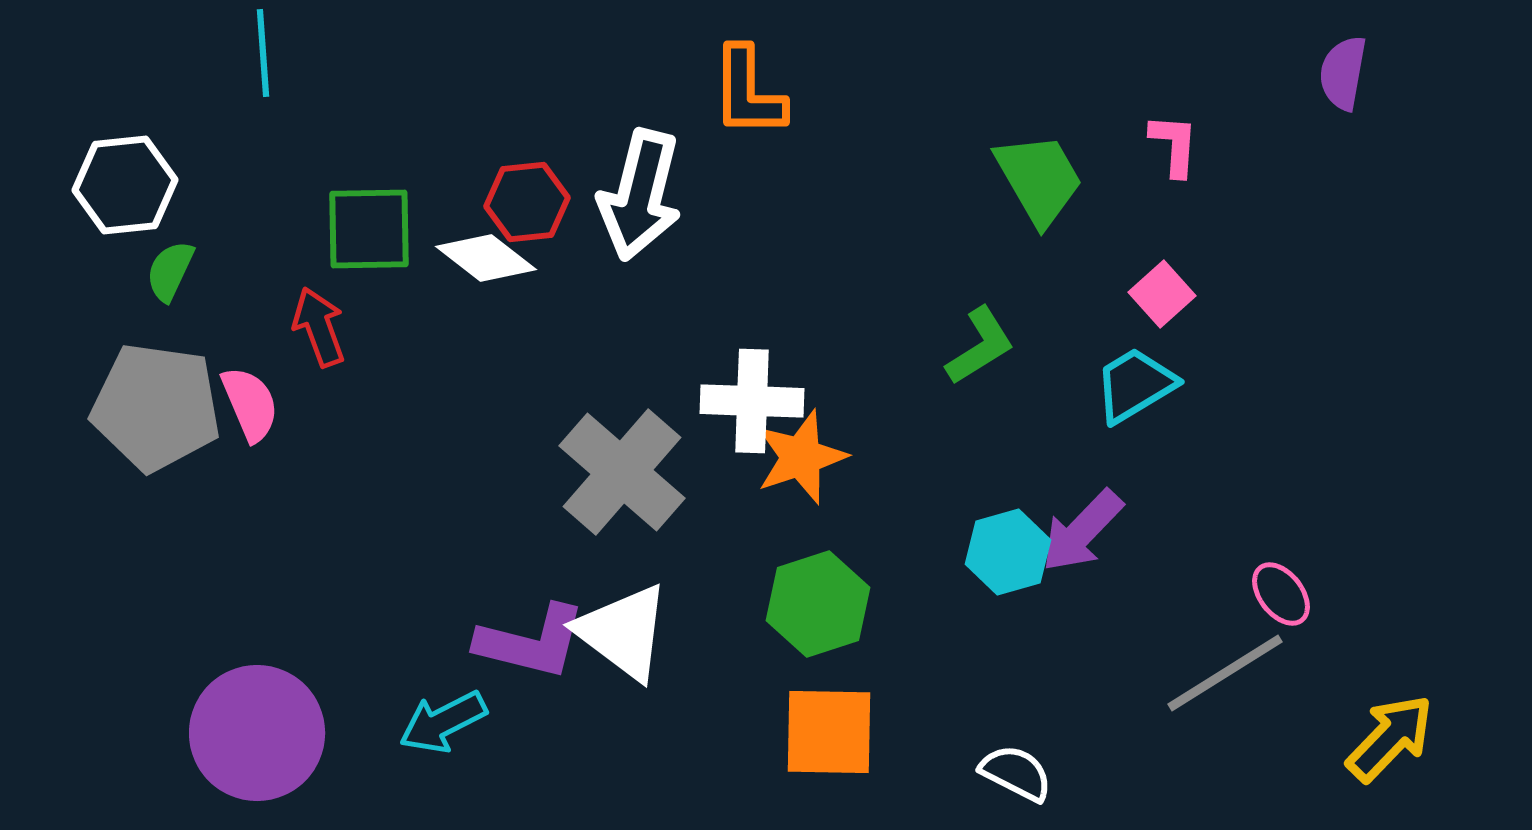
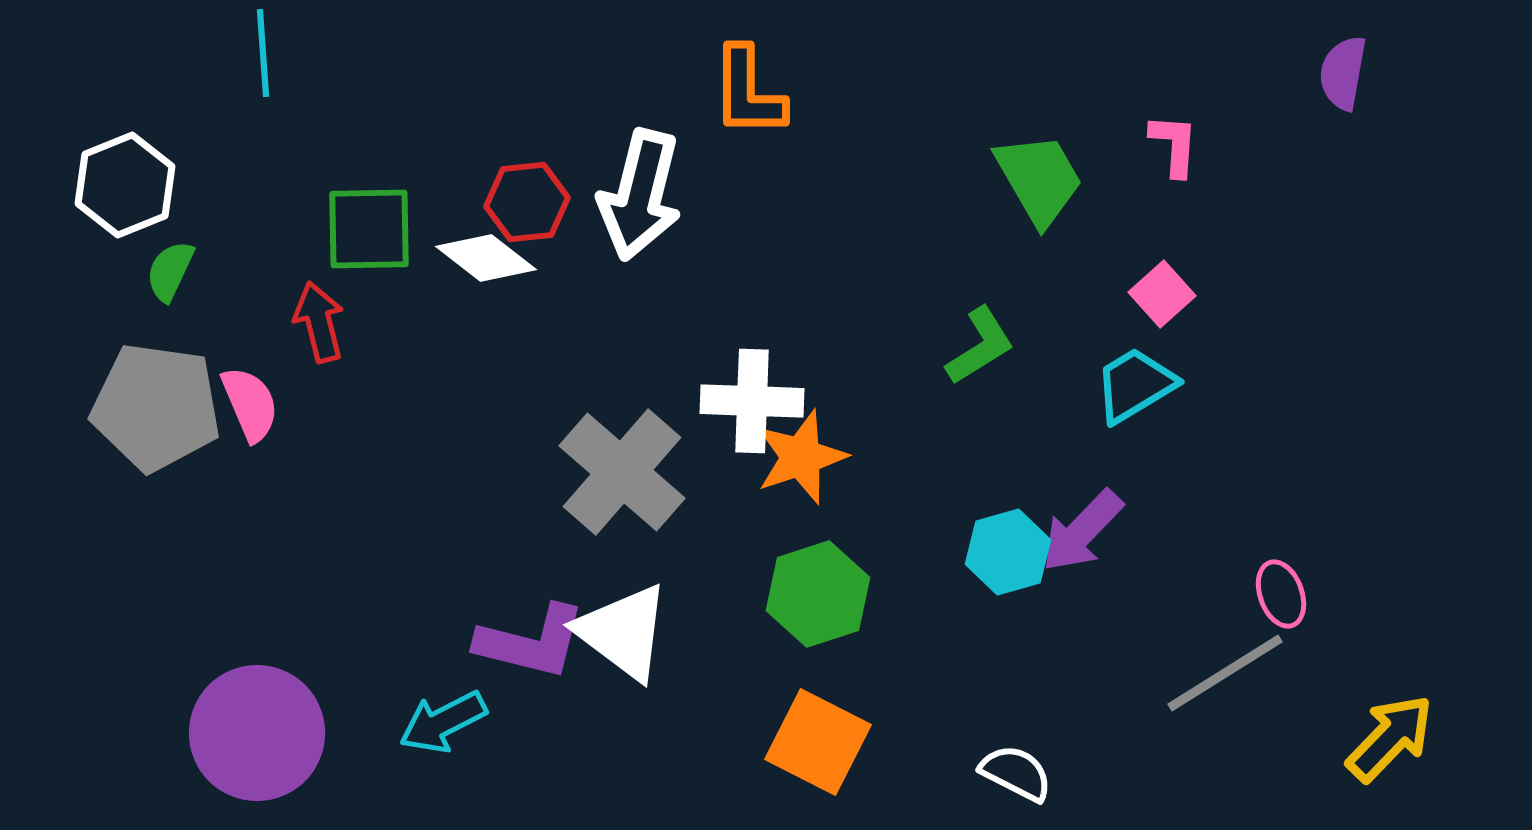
white hexagon: rotated 16 degrees counterclockwise
red arrow: moved 5 px up; rotated 6 degrees clockwise
pink ellipse: rotated 18 degrees clockwise
green hexagon: moved 10 px up
orange square: moved 11 px left, 10 px down; rotated 26 degrees clockwise
